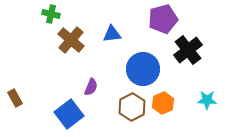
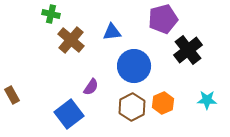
blue triangle: moved 2 px up
blue circle: moved 9 px left, 3 px up
purple semicircle: rotated 12 degrees clockwise
brown rectangle: moved 3 px left, 3 px up
